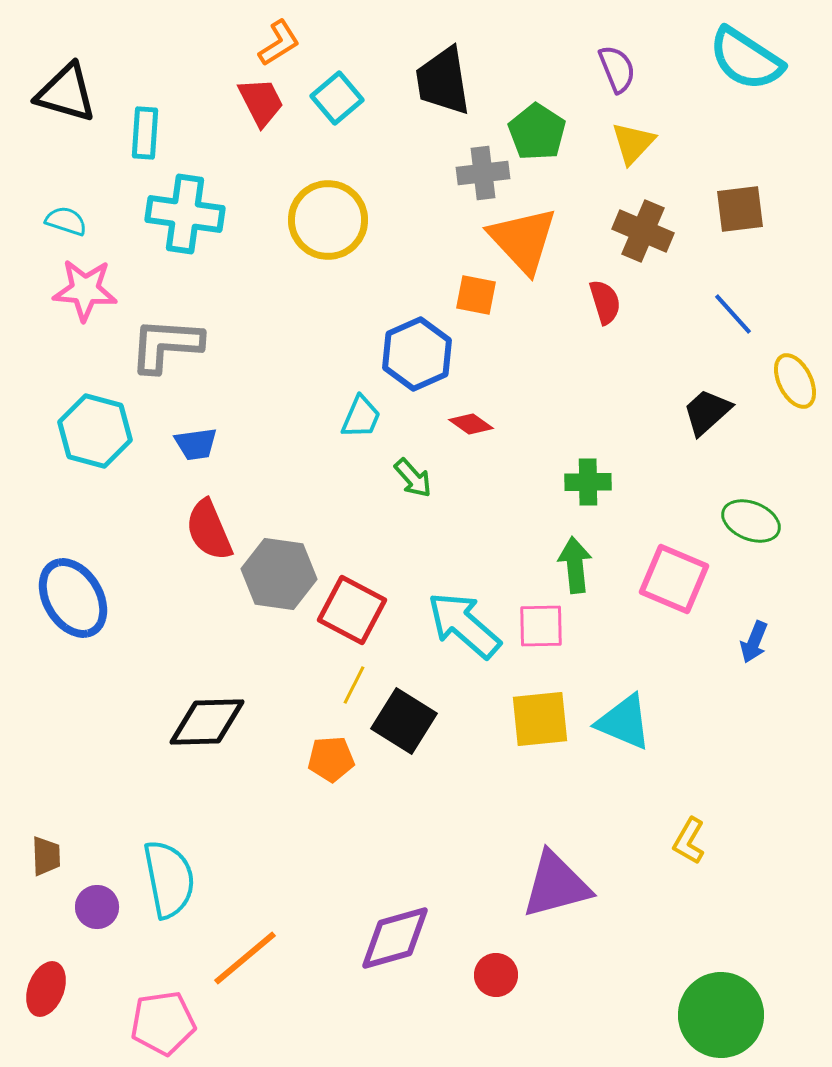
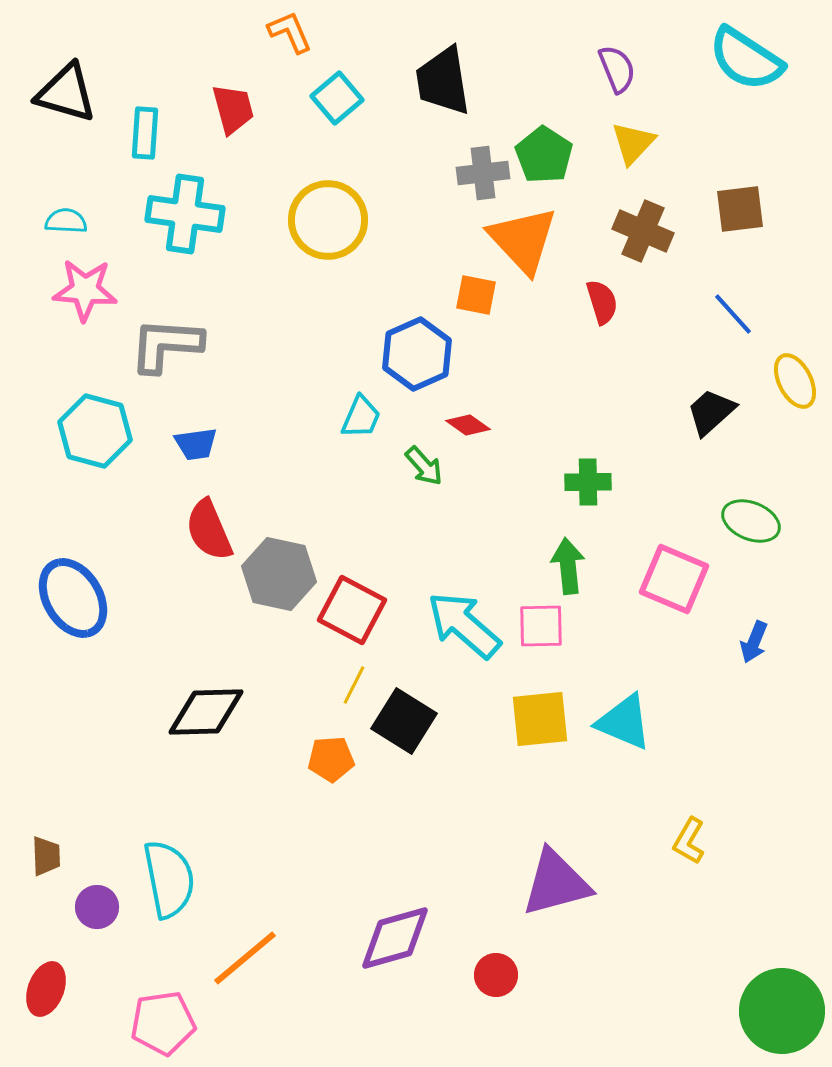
orange L-shape at (279, 43): moved 11 px right, 11 px up; rotated 81 degrees counterclockwise
red trapezoid at (261, 102): moved 28 px left, 7 px down; rotated 12 degrees clockwise
green pentagon at (537, 132): moved 7 px right, 23 px down
cyan semicircle at (66, 221): rotated 15 degrees counterclockwise
red semicircle at (605, 302): moved 3 px left
black trapezoid at (707, 412): moved 4 px right
red diamond at (471, 424): moved 3 px left, 1 px down
green arrow at (413, 478): moved 11 px right, 12 px up
green arrow at (575, 565): moved 7 px left, 1 px down
gray hexagon at (279, 574): rotated 4 degrees clockwise
black diamond at (207, 722): moved 1 px left, 10 px up
purple triangle at (556, 885): moved 2 px up
green circle at (721, 1015): moved 61 px right, 4 px up
